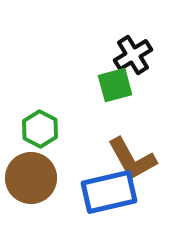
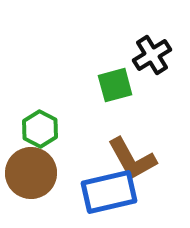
black cross: moved 19 px right
brown circle: moved 5 px up
